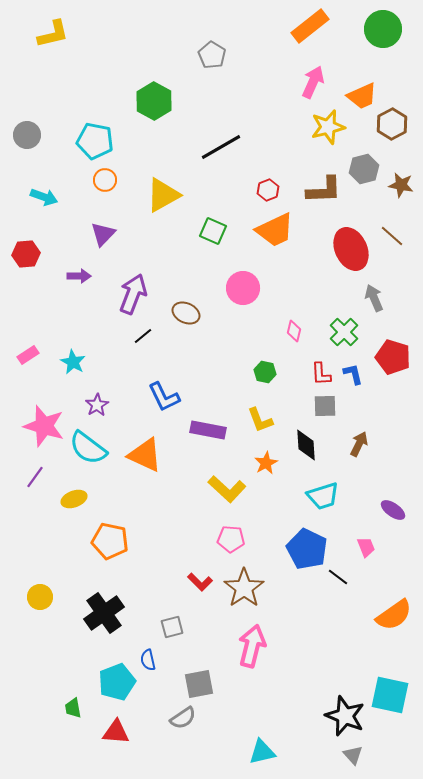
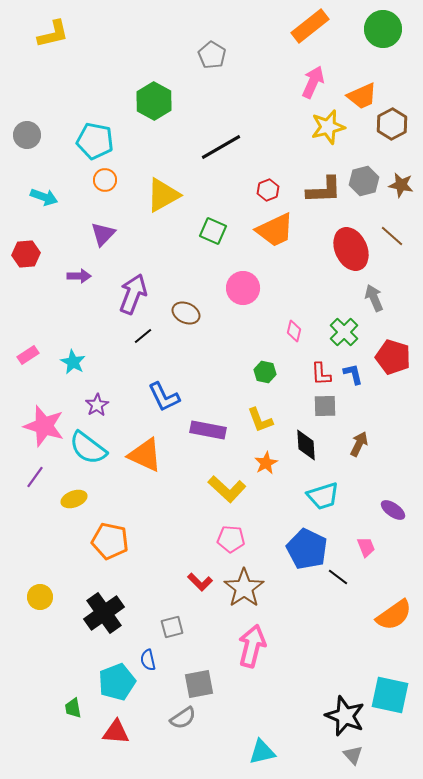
gray hexagon at (364, 169): moved 12 px down
